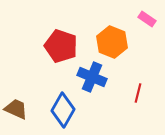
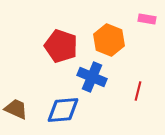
pink rectangle: rotated 24 degrees counterclockwise
orange hexagon: moved 3 px left, 2 px up
red line: moved 2 px up
blue diamond: rotated 56 degrees clockwise
